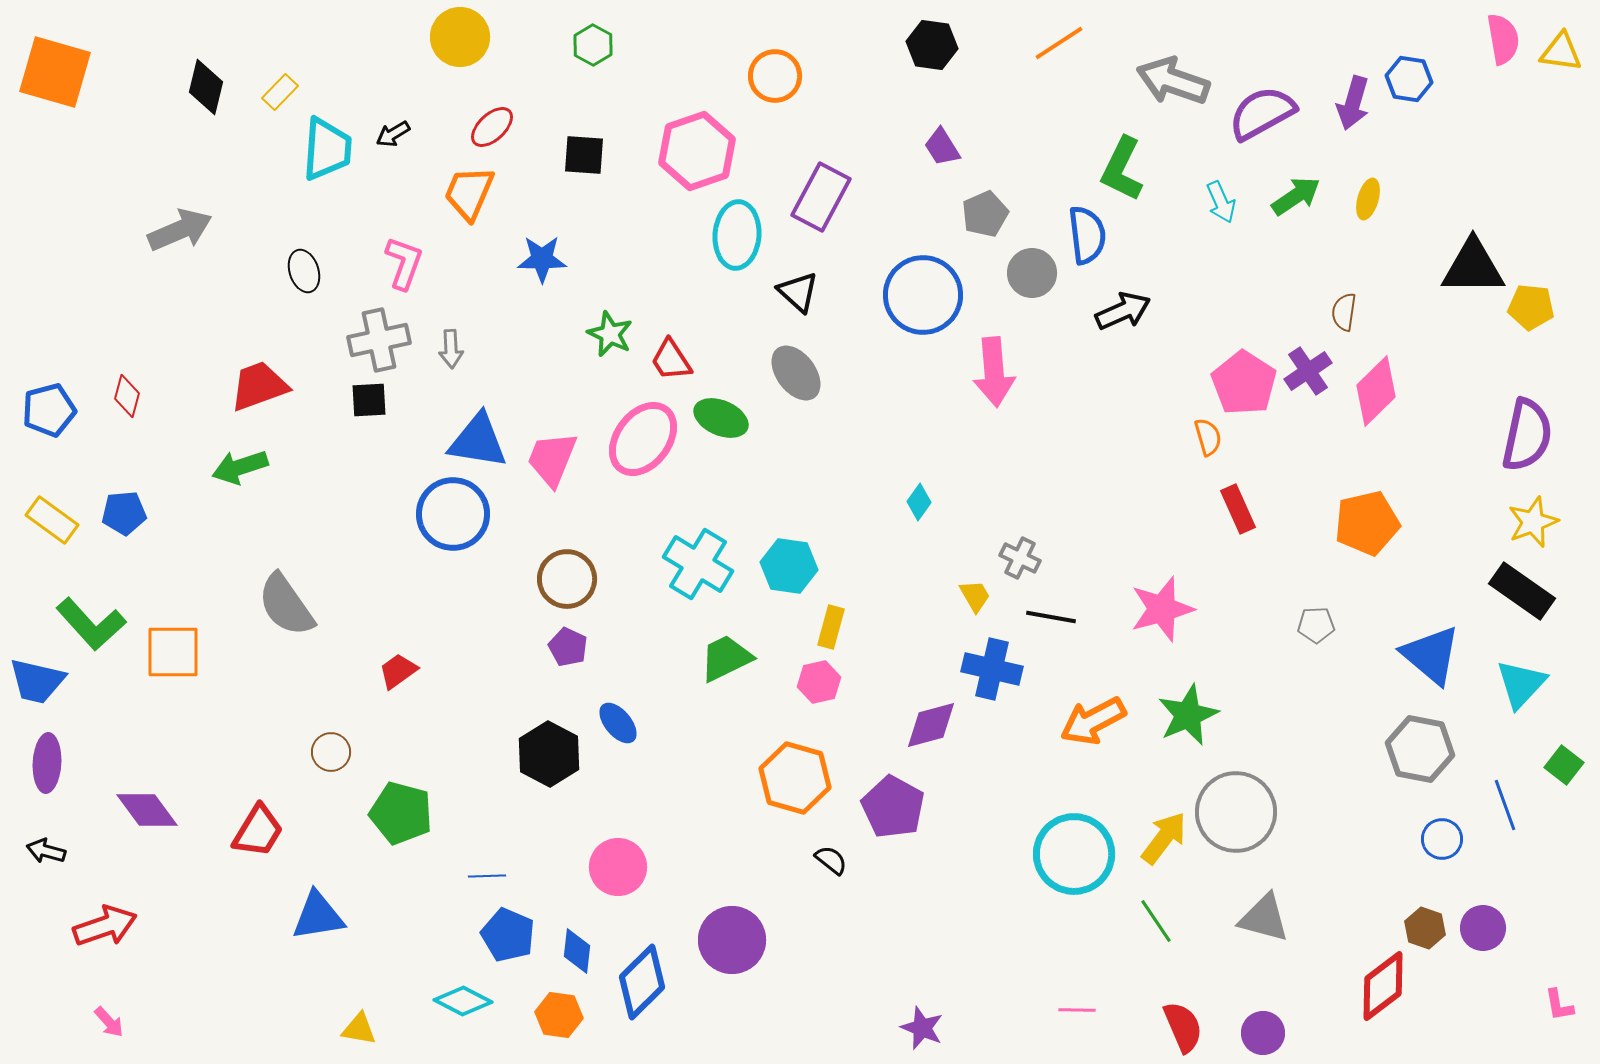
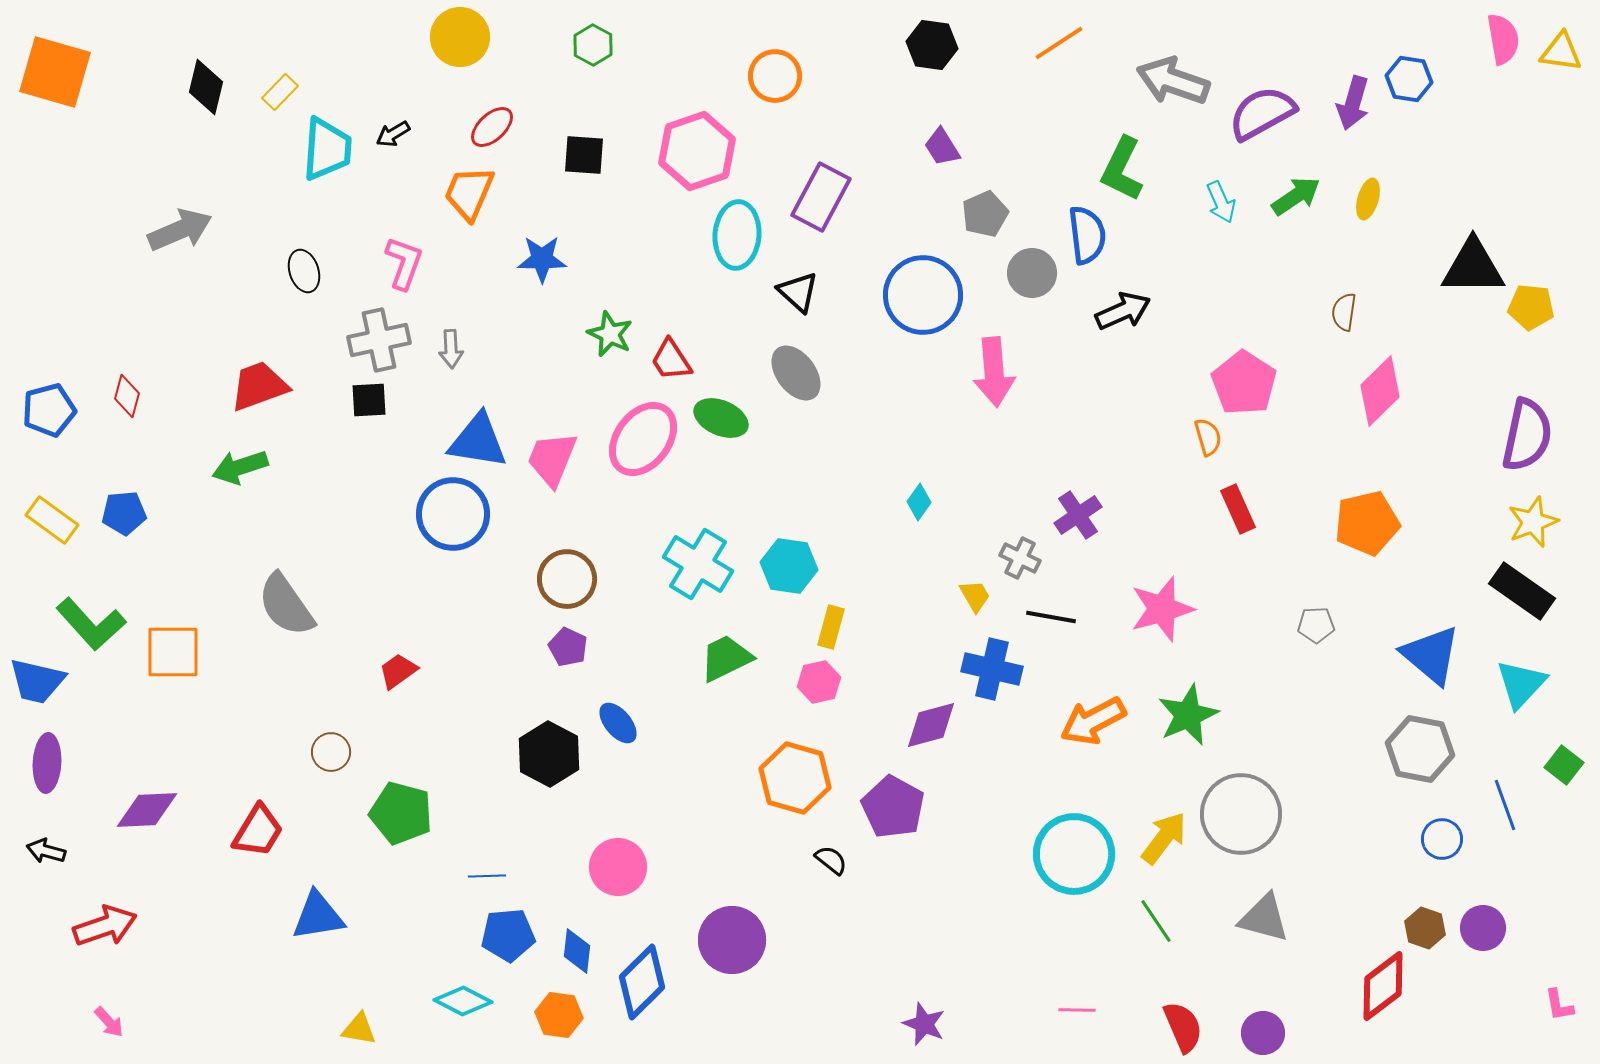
purple cross at (1308, 371): moved 230 px left, 144 px down
pink diamond at (1376, 391): moved 4 px right
purple diamond at (147, 810): rotated 56 degrees counterclockwise
gray circle at (1236, 812): moved 5 px right, 2 px down
blue pentagon at (508, 935): rotated 28 degrees counterclockwise
purple star at (922, 1028): moved 2 px right, 4 px up
